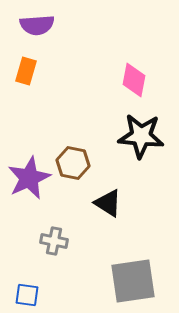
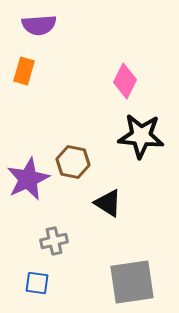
purple semicircle: moved 2 px right
orange rectangle: moved 2 px left
pink diamond: moved 9 px left, 1 px down; rotated 16 degrees clockwise
brown hexagon: moved 1 px up
purple star: moved 1 px left, 1 px down
gray cross: rotated 24 degrees counterclockwise
gray square: moved 1 px left, 1 px down
blue square: moved 10 px right, 12 px up
